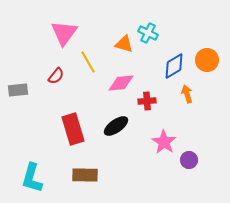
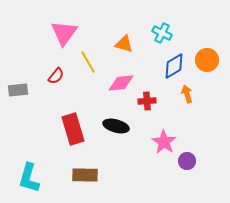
cyan cross: moved 14 px right
black ellipse: rotated 50 degrees clockwise
purple circle: moved 2 px left, 1 px down
cyan L-shape: moved 3 px left
